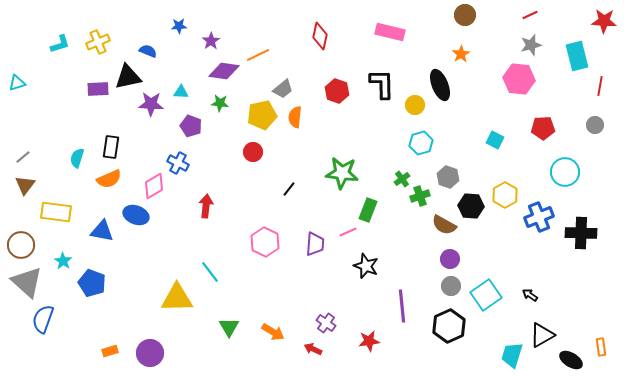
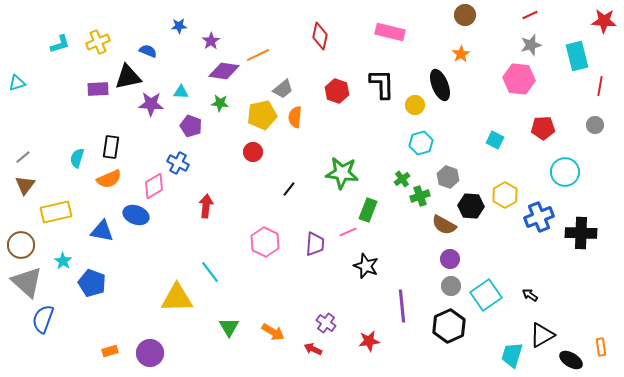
yellow rectangle at (56, 212): rotated 20 degrees counterclockwise
